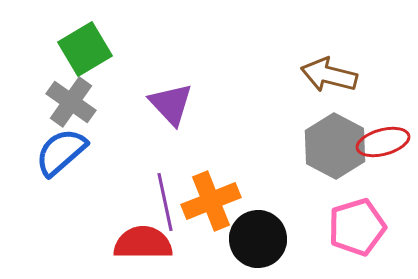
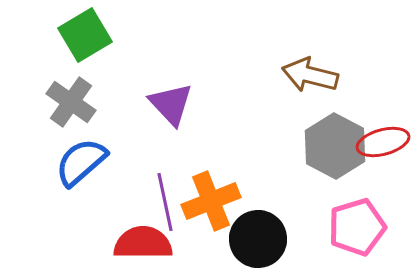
green square: moved 14 px up
brown arrow: moved 19 px left
blue semicircle: moved 20 px right, 10 px down
